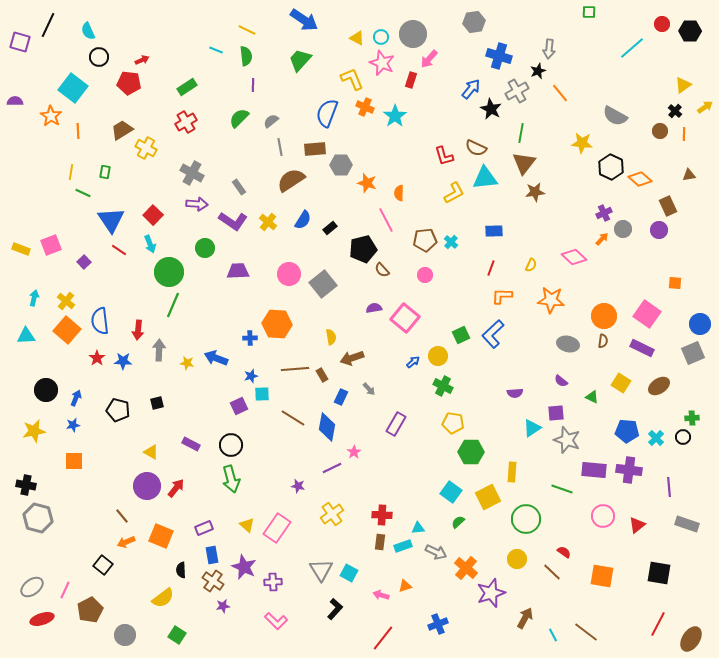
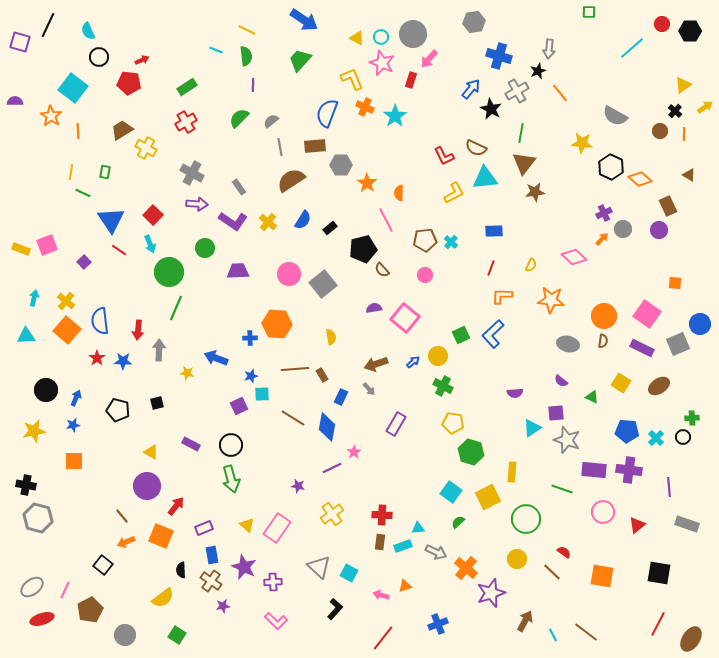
brown rectangle at (315, 149): moved 3 px up
red L-shape at (444, 156): rotated 10 degrees counterclockwise
brown triangle at (689, 175): rotated 40 degrees clockwise
orange star at (367, 183): rotated 18 degrees clockwise
pink square at (51, 245): moved 4 px left
green line at (173, 305): moved 3 px right, 3 px down
gray square at (693, 353): moved 15 px left, 9 px up
brown arrow at (352, 358): moved 24 px right, 6 px down
yellow star at (187, 363): moved 10 px down
green hexagon at (471, 452): rotated 15 degrees clockwise
red arrow at (176, 488): moved 18 px down
pink circle at (603, 516): moved 4 px up
gray triangle at (321, 570): moved 2 px left, 3 px up; rotated 15 degrees counterclockwise
brown cross at (213, 581): moved 2 px left
brown arrow at (525, 618): moved 3 px down
